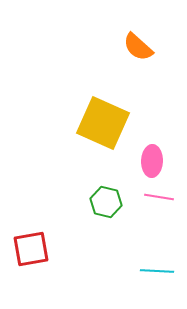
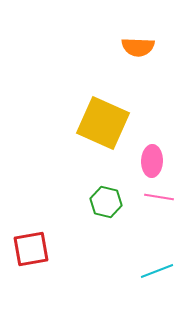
orange semicircle: rotated 40 degrees counterclockwise
cyan line: rotated 24 degrees counterclockwise
